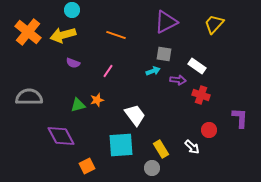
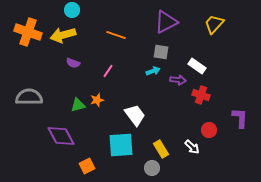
orange cross: rotated 20 degrees counterclockwise
gray square: moved 3 px left, 2 px up
